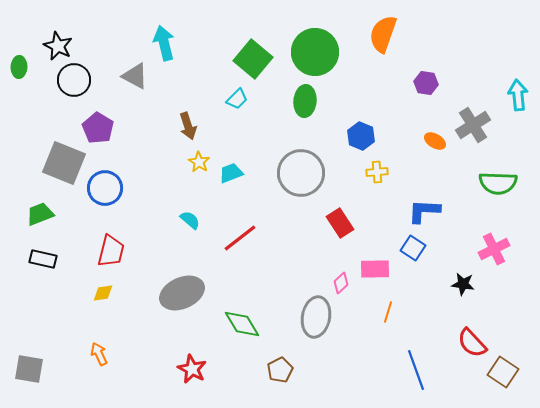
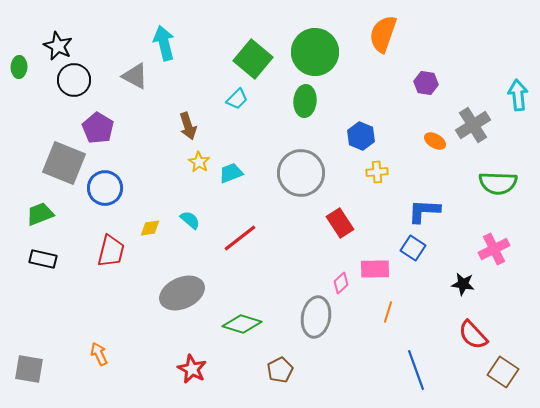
yellow diamond at (103, 293): moved 47 px right, 65 px up
green diamond at (242, 324): rotated 42 degrees counterclockwise
red semicircle at (472, 343): moved 1 px right, 8 px up
